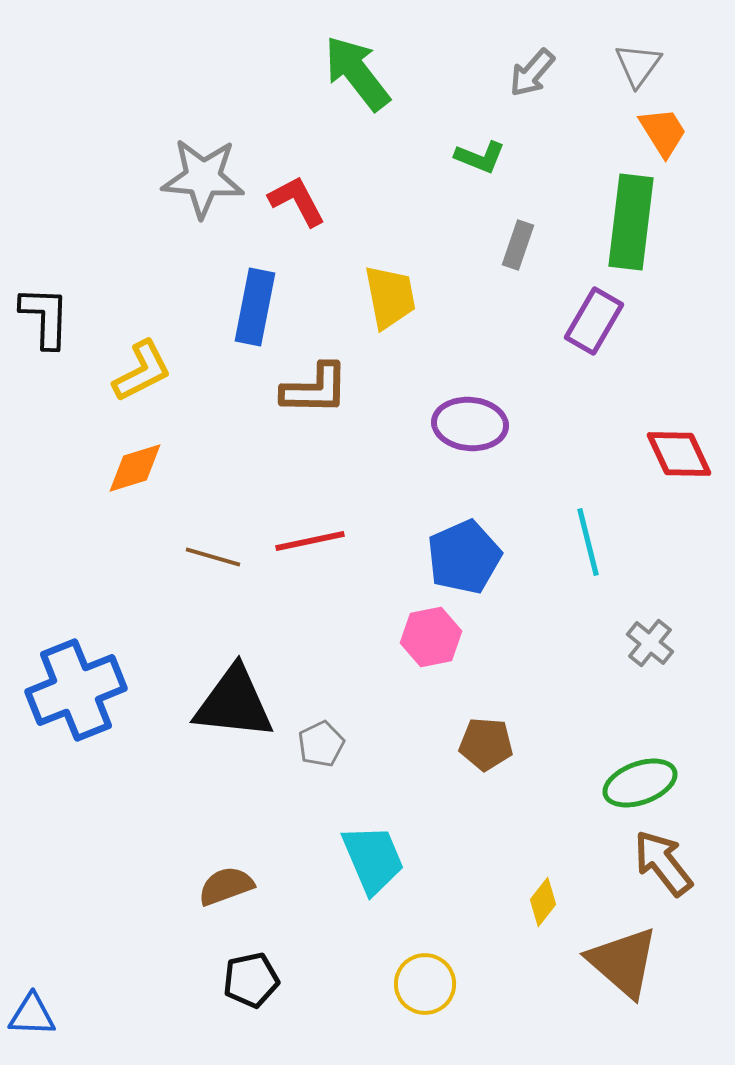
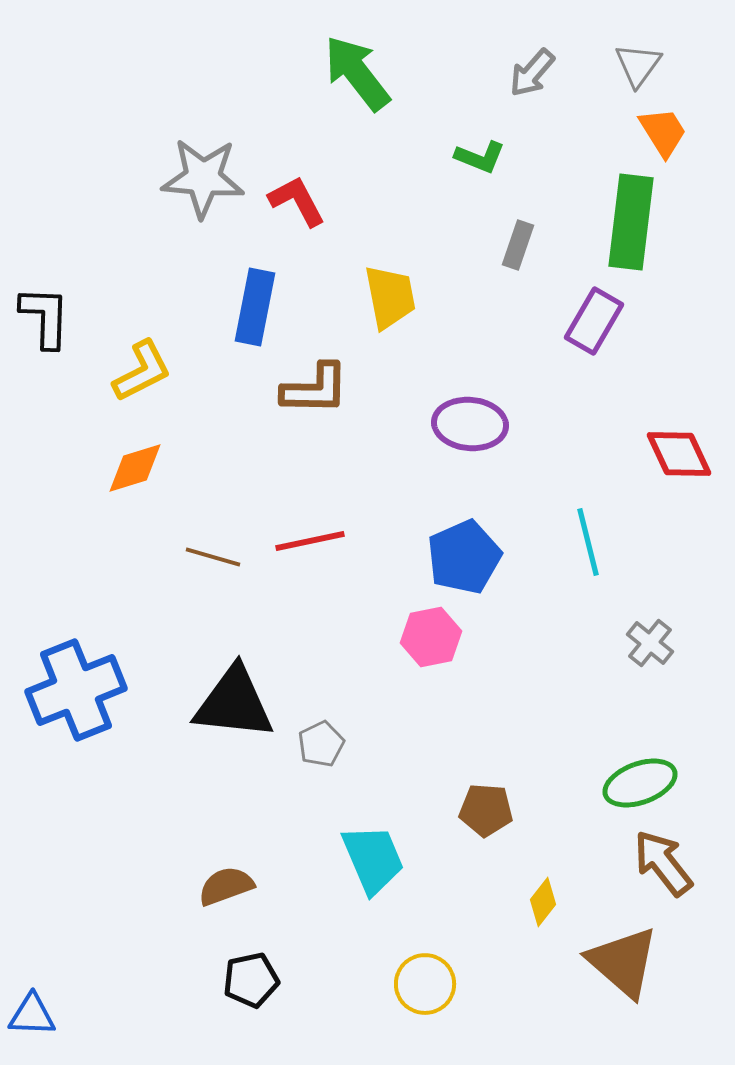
brown pentagon: moved 66 px down
